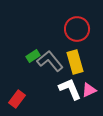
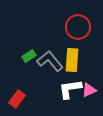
red circle: moved 1 px right, 2 px up
green rectangle: moved 4 px left
yellow rectangle: moved 3 px left, 2 px up; rotated 20 degrees clockwise
white L-shape: rotated 75 degrees counterclockwise
